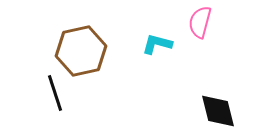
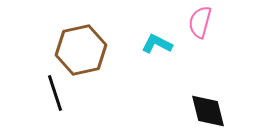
cyan L-shape: rotated 12 degrees clockwise
brown hexagon: moved 1 px up
black diamond: moved 10 px left
